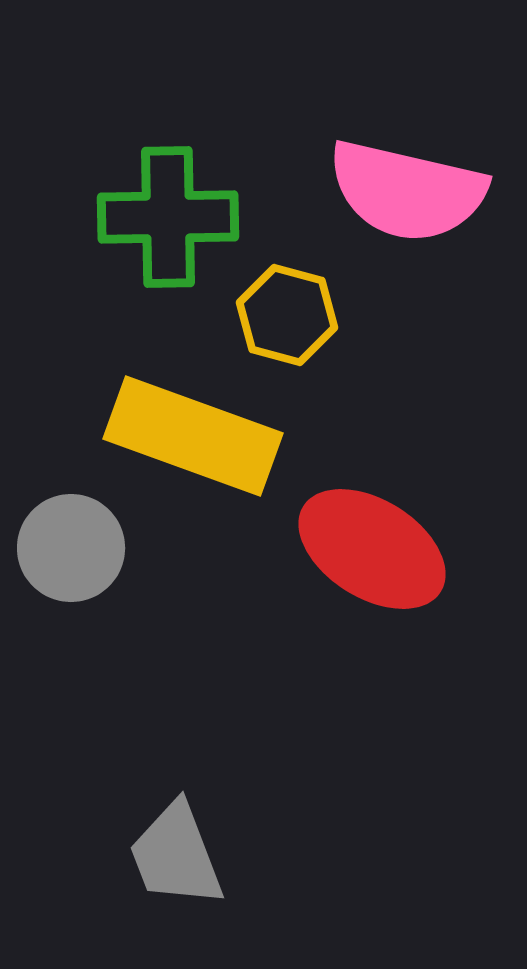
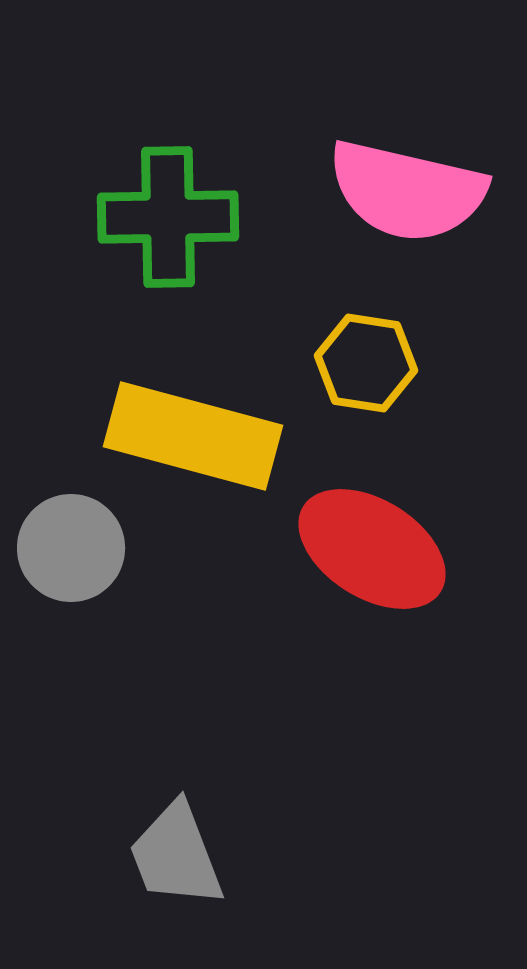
yellow hexagon: moved 79 px right, 48 px down; rotated 6 degrees counterclockwise
yellow rectangle: rotated 5 degrees counterclockwise
